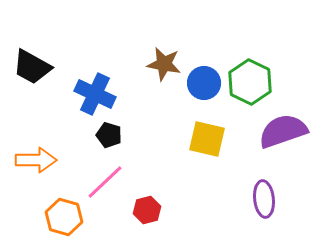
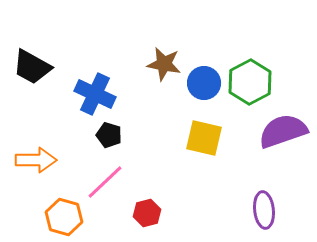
green hexagon: rotated 6 degrees clockwise
yellow square: moved 3 px left, 1 px up
purple ellipse: moved 11 px down
red hexagon: moved 3 px down
